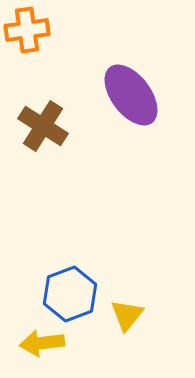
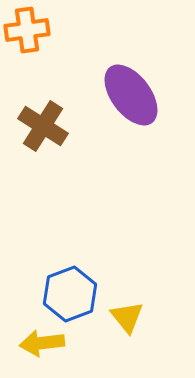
yellow triangle: moved 2 px down; rotated 18 degrees counterclockwise
